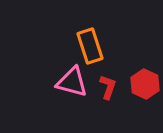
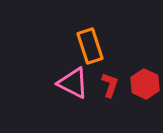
pink triangle: moved 1 px right, 1 px down; rotated 12 degrees clockwise
red L-shape: moved 2 px right, 2 px up
